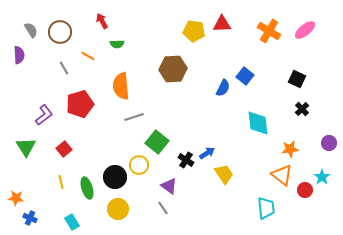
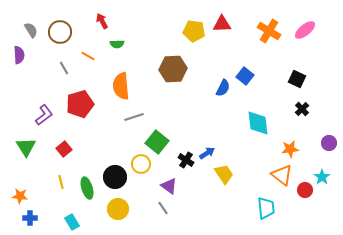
yellow circle at (139, 165): moved 2 px right, 1 px up
orange star at (16, 198): moved 4 px right, 2 px up
blue cross at (30, 218): rotated 24 degrees counterclockwise
